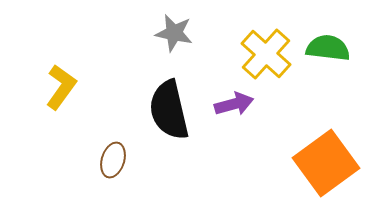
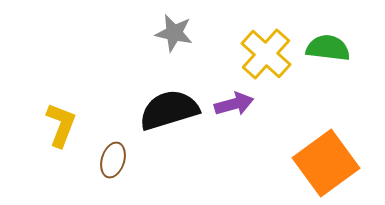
yellow L-shape: moved 38 px down; rotated 15 degrees counterclockwise
black semicircle: rotated 86 degrees clockwise
